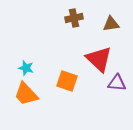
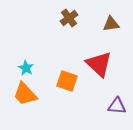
brown cross: moved 5 px left; rotated 24 degrees counterclockwise
red triangle: moved 5 px down
cyan star: rotated 14 degrees clockwise
purple triangle: moved 23 px down
orange trapezoid: moved 1 px left
